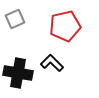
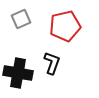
gray square: moved 6 px right
black L-shape: rotated 65 degrees clockwise
